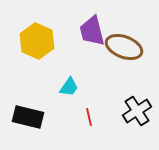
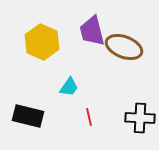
yellow hexagon: moved 5 px right, 1 px down
black cross: moved 3 px right, 7 px down; rotated 36 degrees clockwise
black rectangle: moved 1 px up
